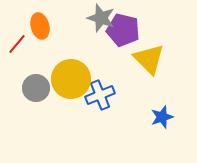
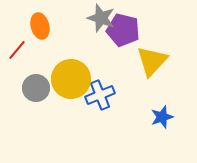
red line: moved 6 px down
yellow triangle: moved 3 px right, 2 px down; rotated 28 degrees clockwise
